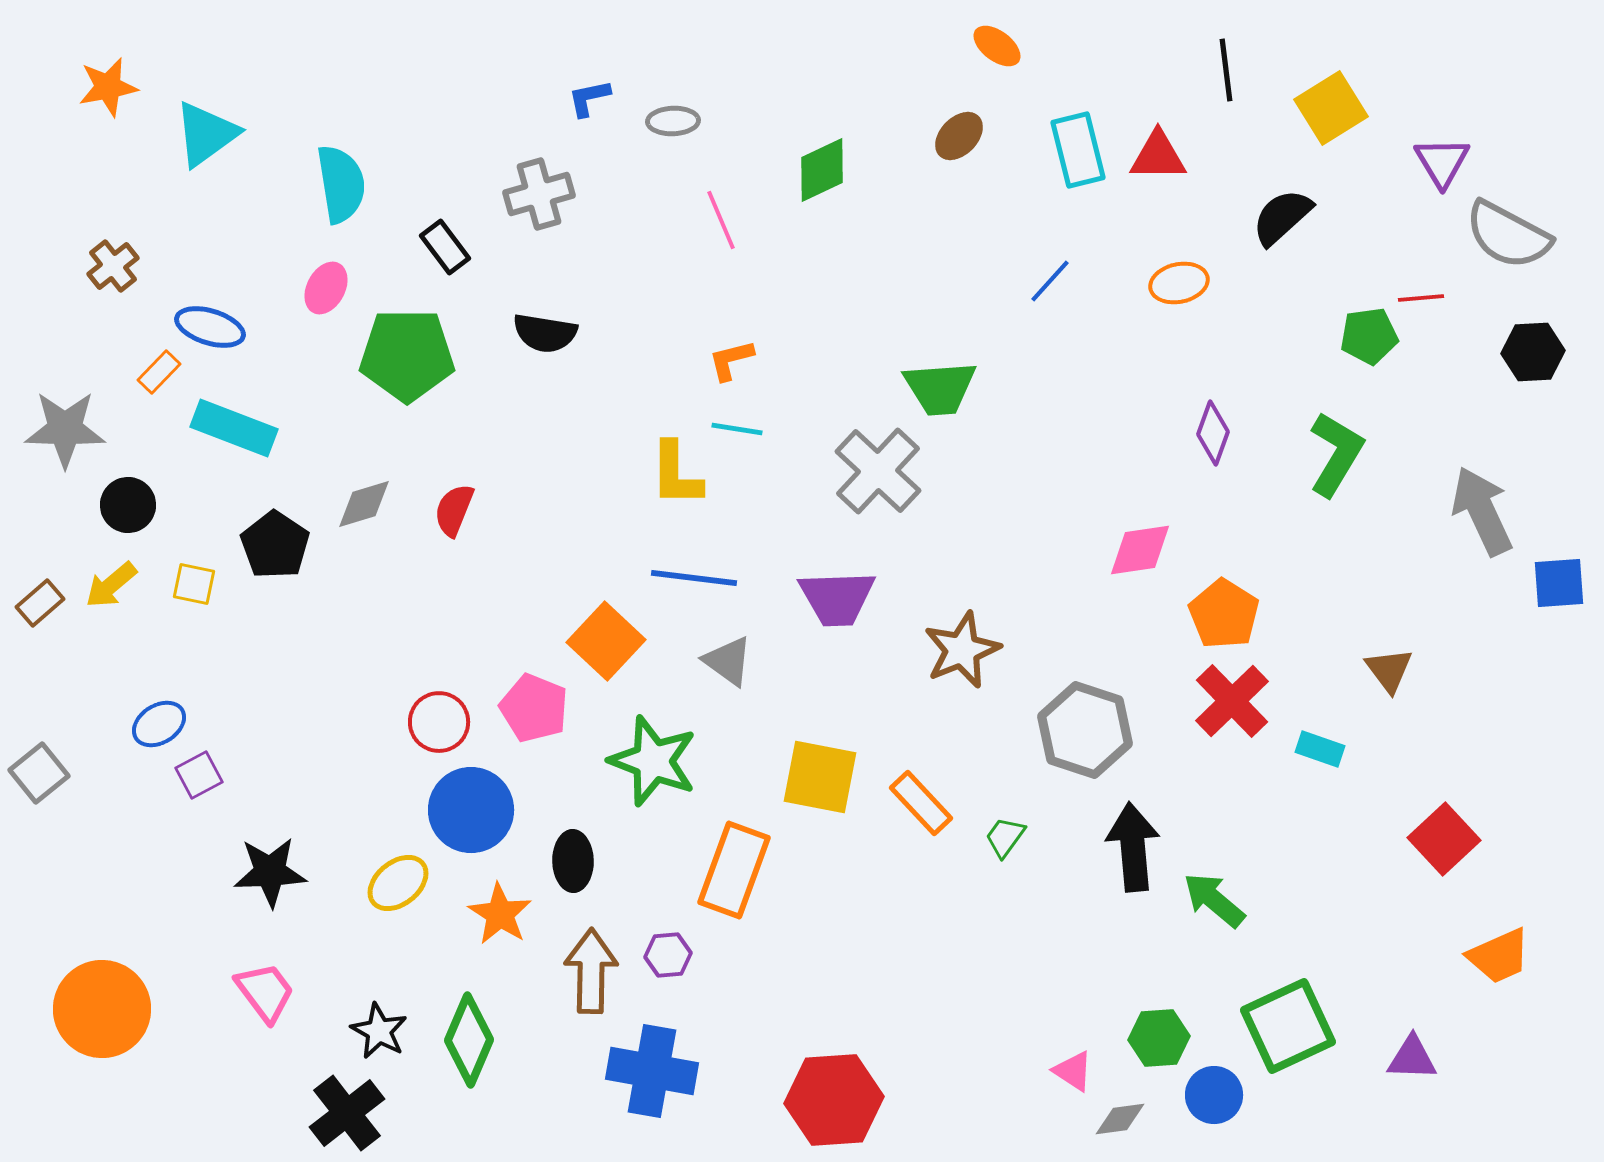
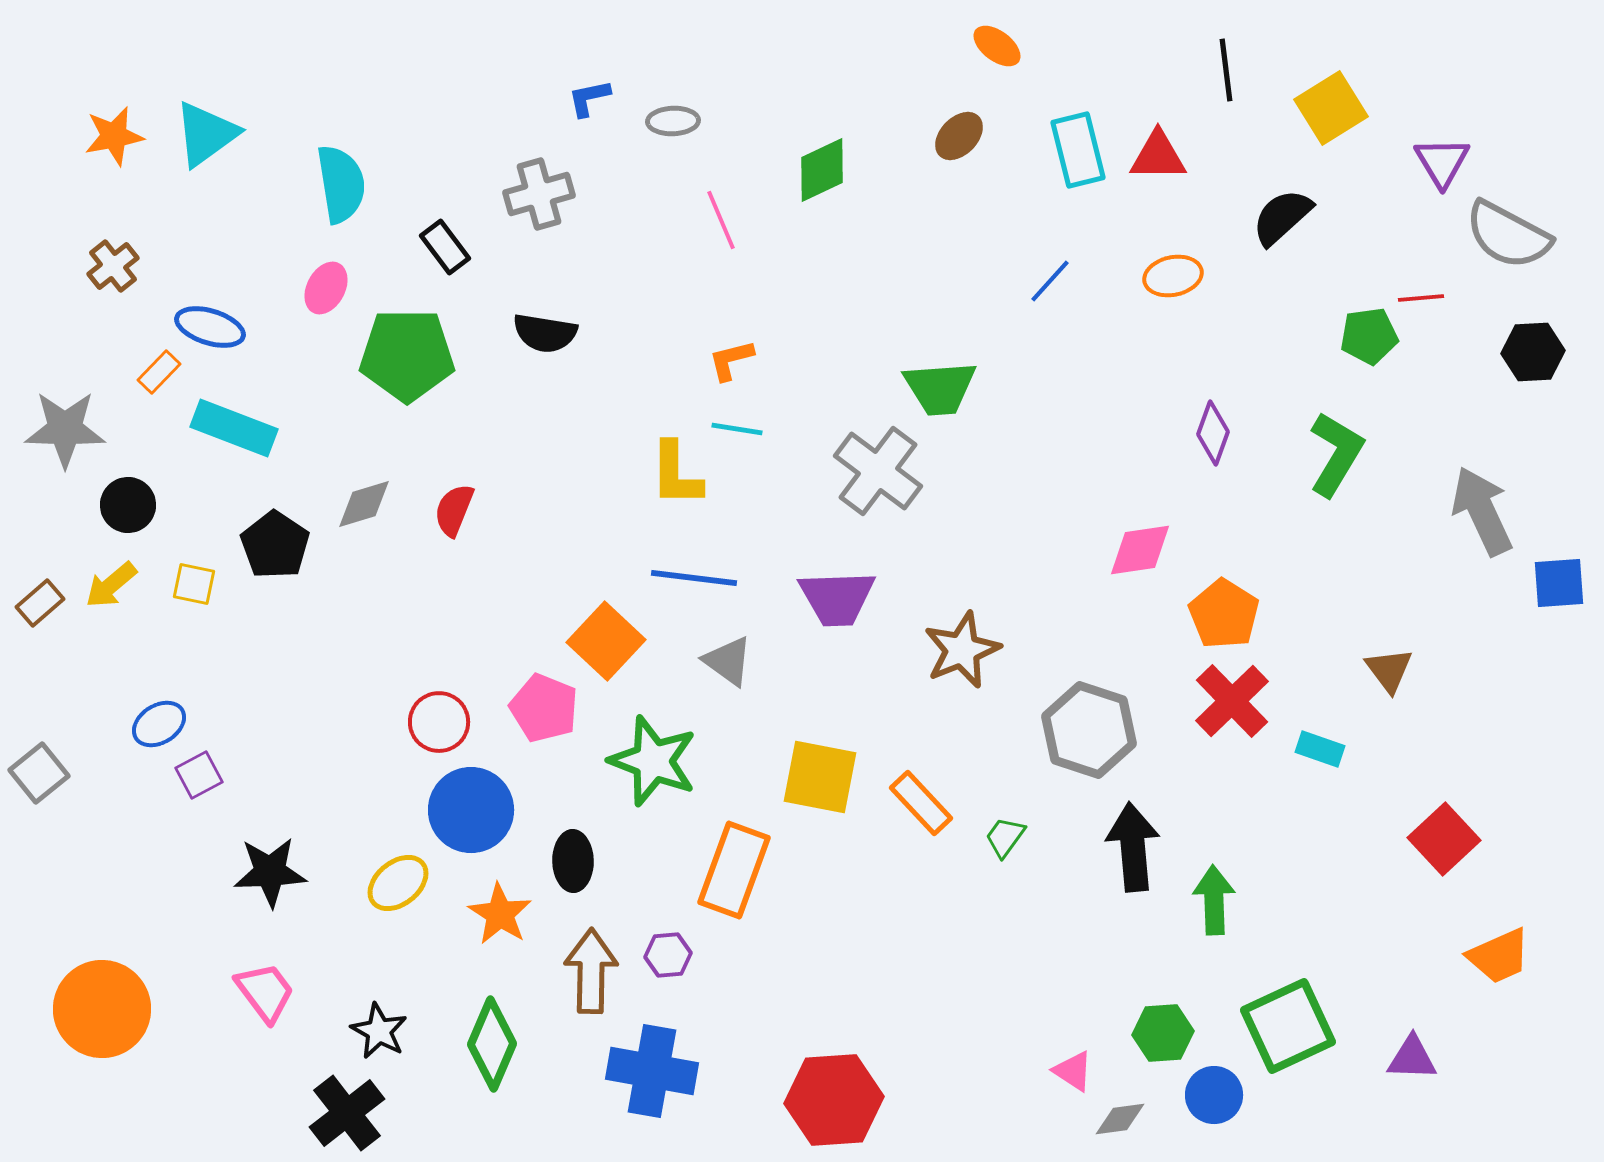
orange star at (108, 87): moved 6 px right, 49 px down
orange ellipse at (1179, 283): moved 6 px left, 7 px up
gray cross at (878, 471): rotated 6 degrees counterclockwise
pink pentagon at (534, 708): moved 10 px right
gray hexagon at (1085, 730): moved 4 px right
green arrow at (1214, 900): rotated 48 degrees clockwise
green hexagon at (1159, 1038): moved 4 px right, 5 px up
green diamond at (469, 1040): moved 23 px right, 4 px down
